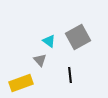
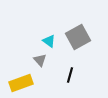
black line: rotated 21 degrees clockwise
